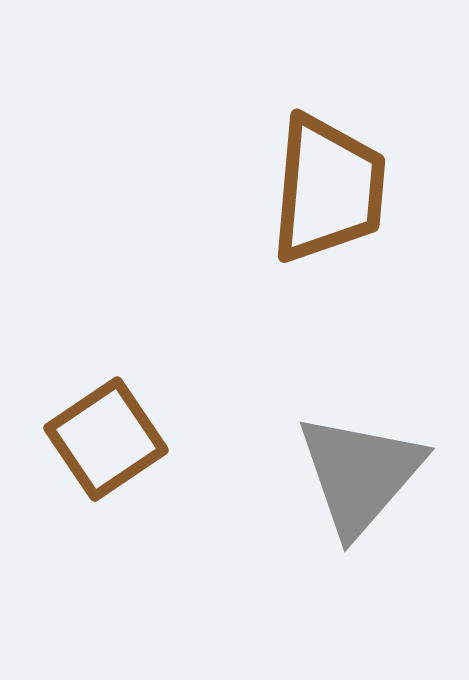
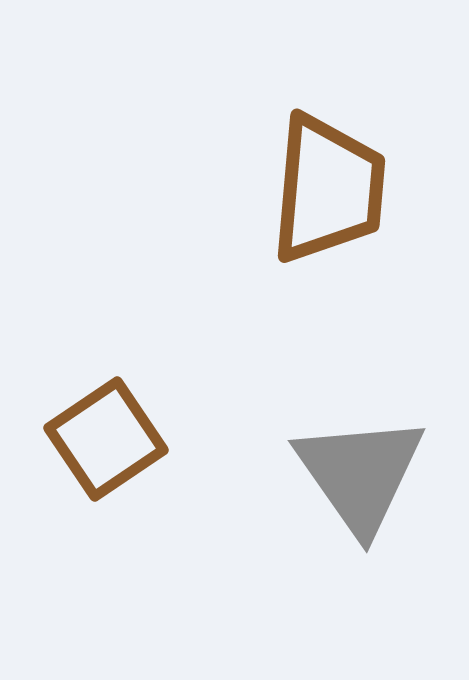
gray triangle: rotated 16 degrees counterclockwise
